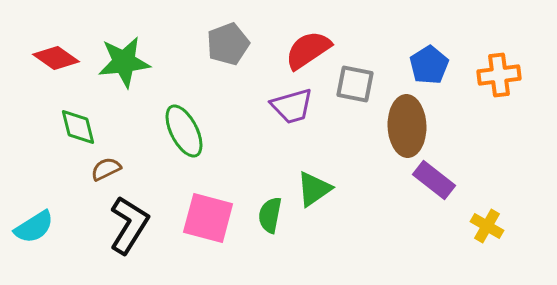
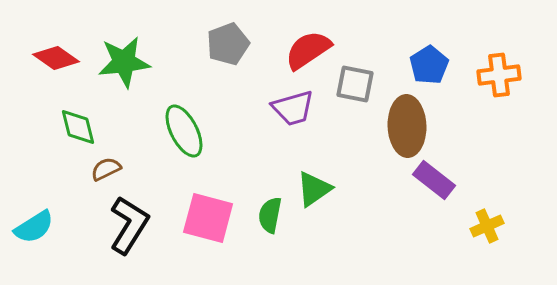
purple trapezoid: moved 1 px right, 2 px down
yellow cross: rotated 36 degrees clockwise
